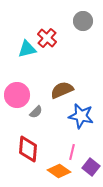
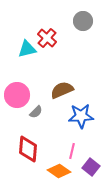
blue star: rotated 15 degrees counterclockwise
pink line: moved 1 px up
